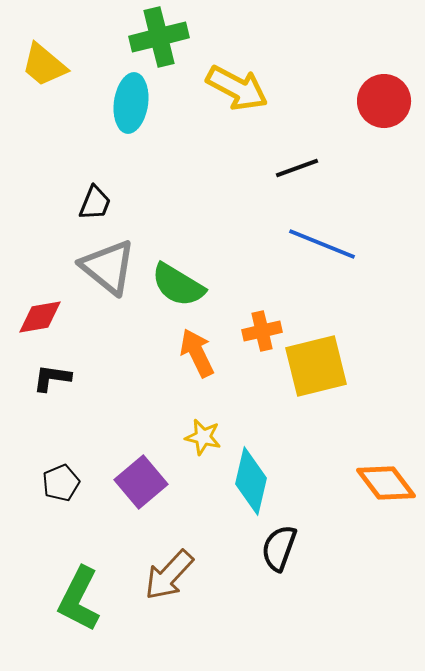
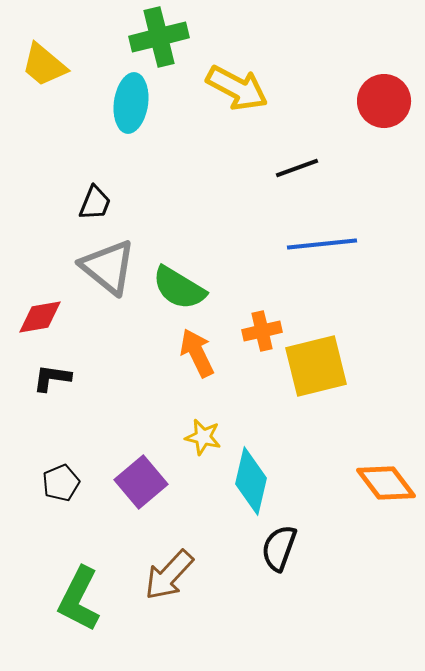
blue line: rotated 28 degrees counterclockwise
green semicircle: moved 1 px right, 3 px down
